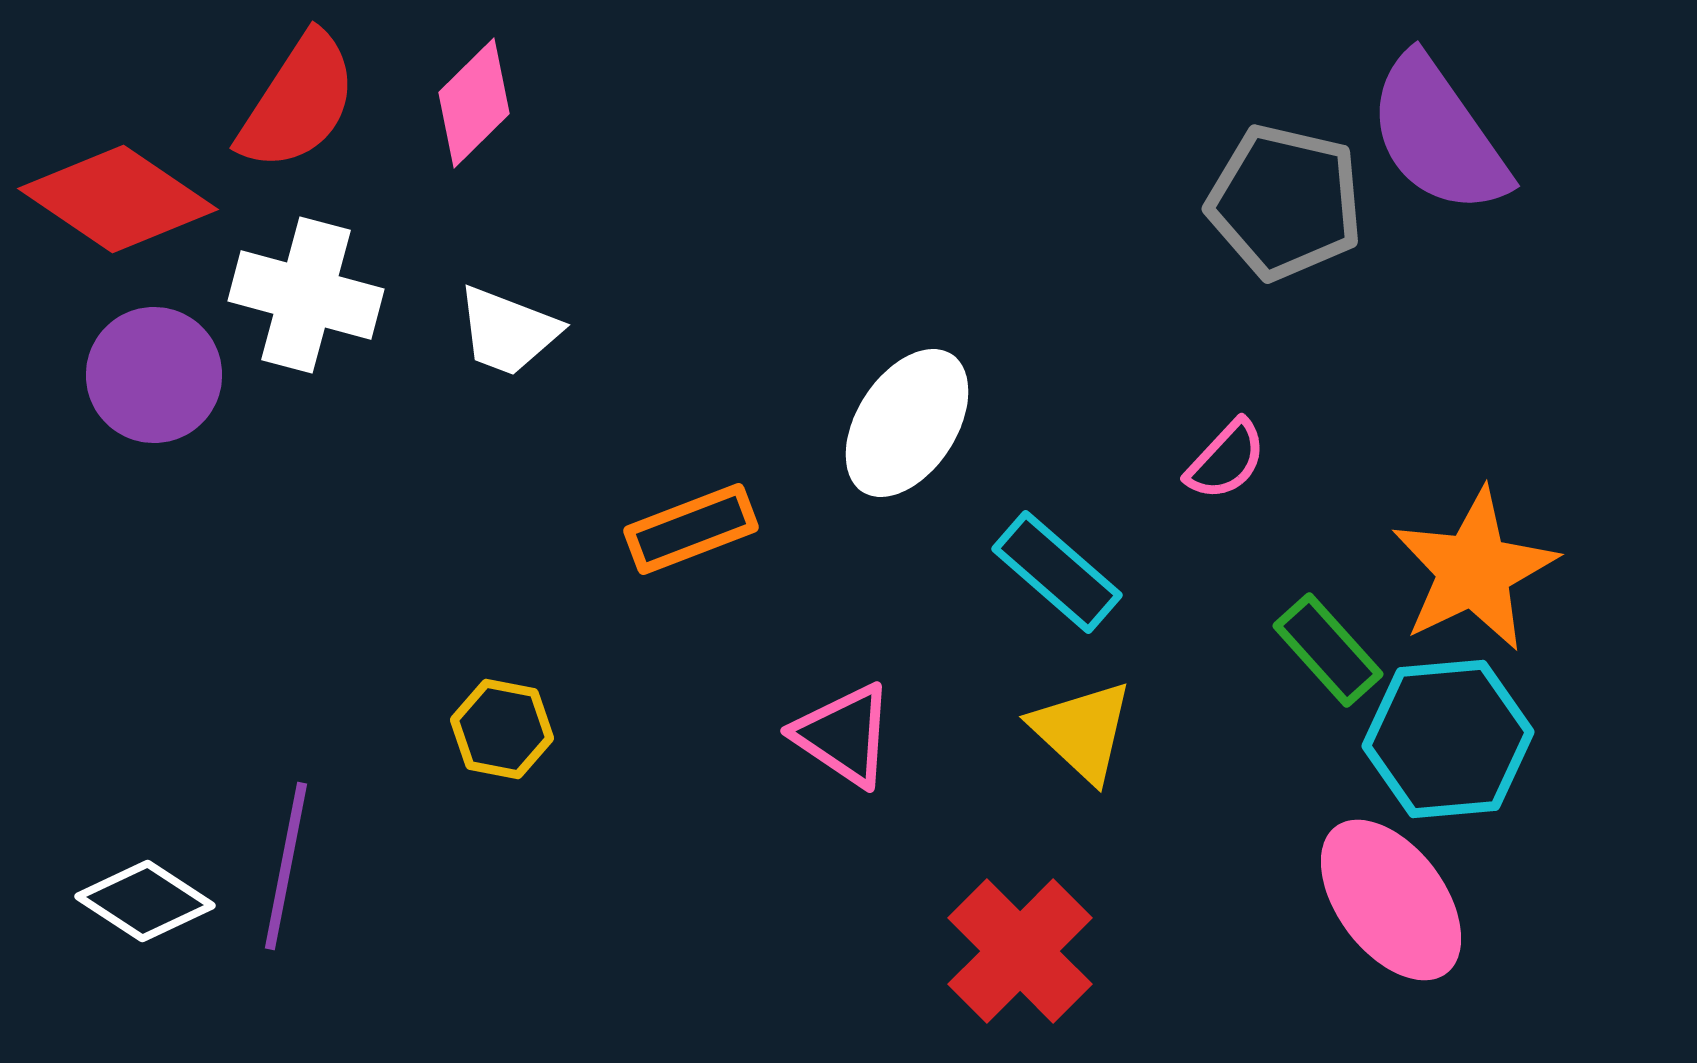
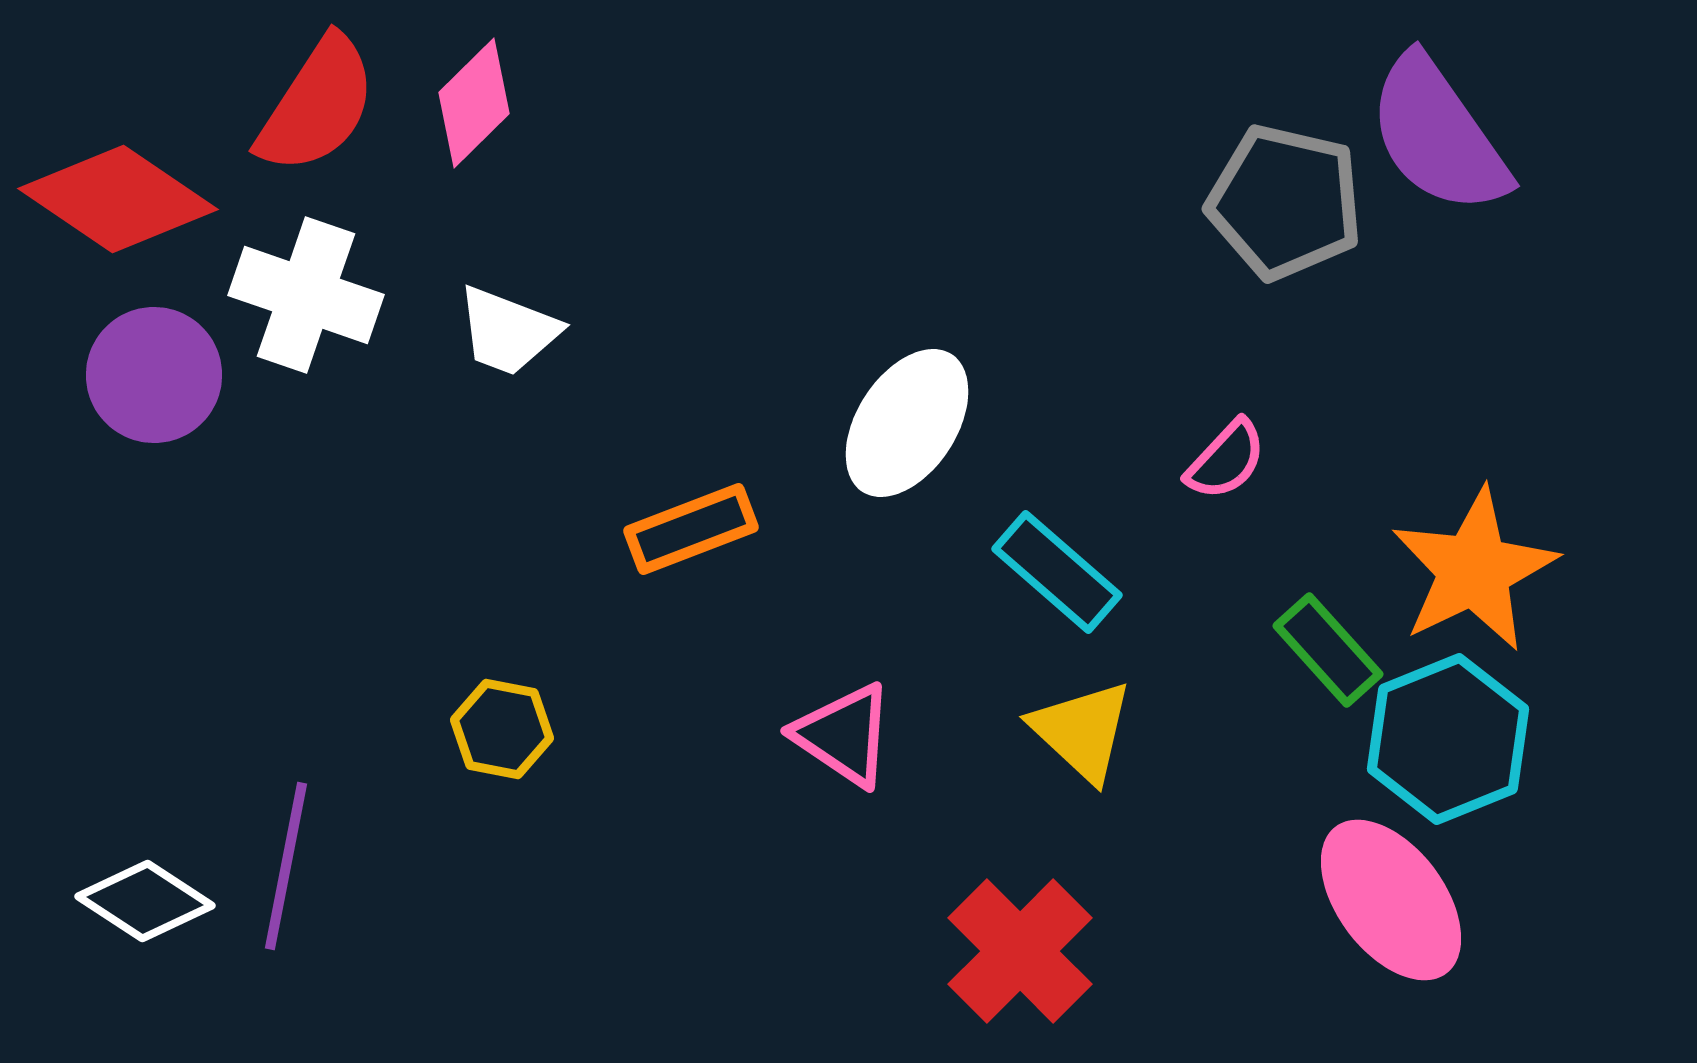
red semicircle: moved 19 px right, 3 px down
white cross: rotated 4 degrees clockwise
cyan hexagon: rotated 17 degrees counterclockwise
